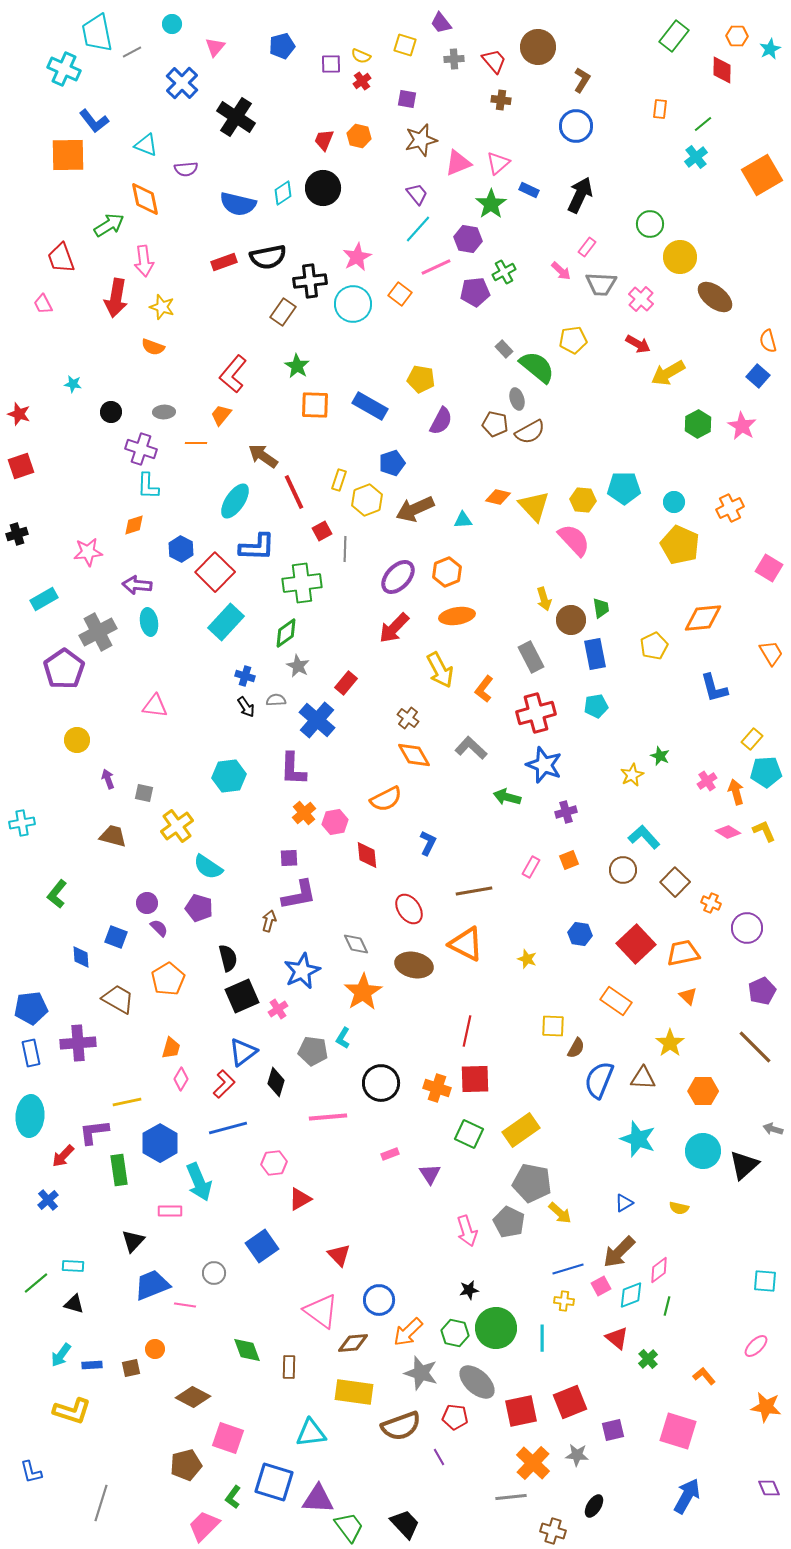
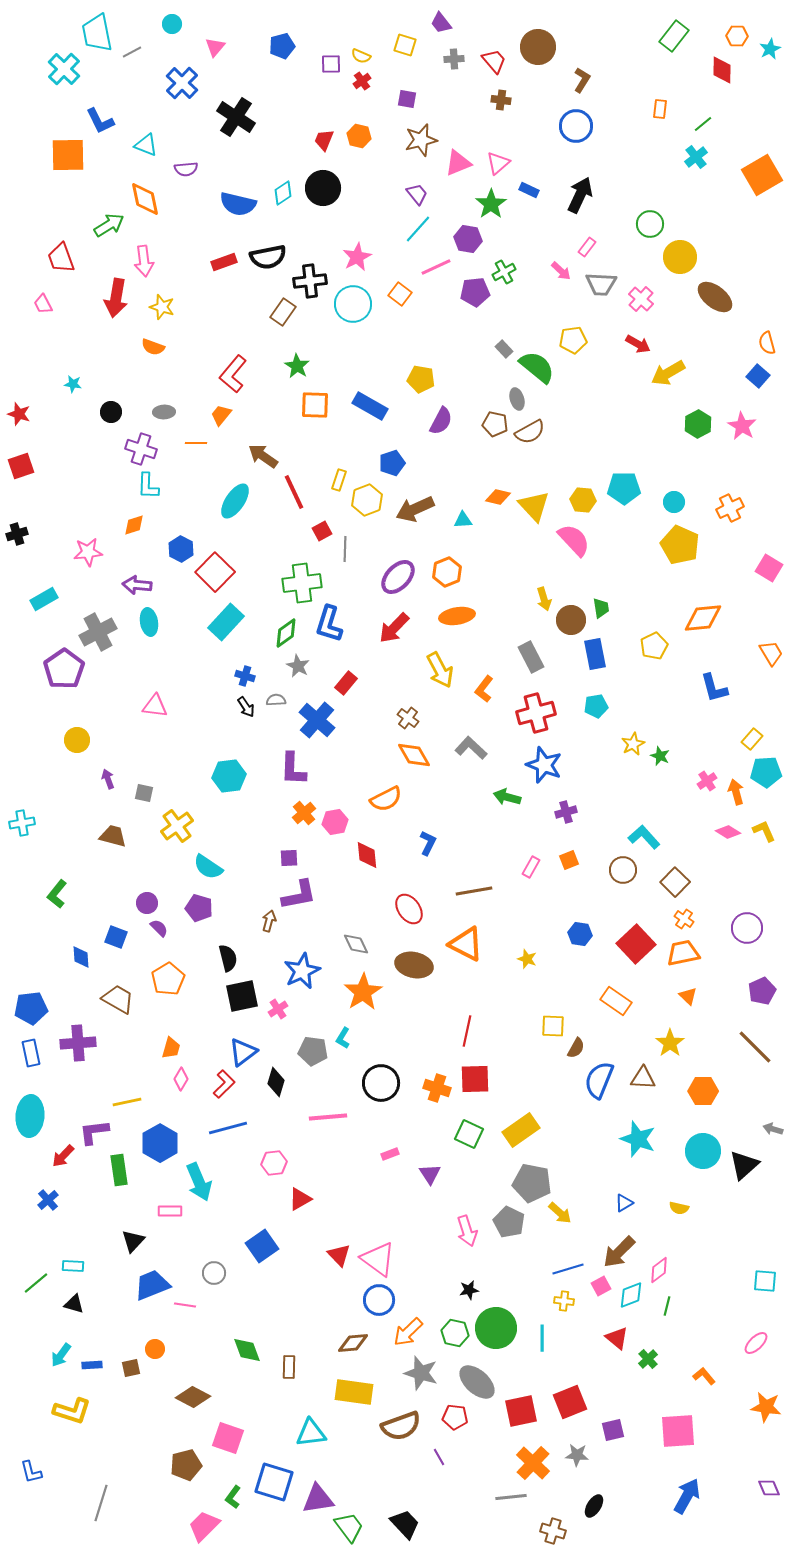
cyan cross at (64, 69): rotated 20 degrees clockwise
blue L-shape at (94, 121): moved 6 px right; rotated 12 degrees clockwise
orange semicircle at (768, 341): moved 1 px left, 2 px down
blue L-shape at (257, 547): moved 72 px right, 77 px down; rotated 105 degrees clockwise
yellow star at (632, 775): moved 1 px right, 31 px up
orange cross at (711, 903): moved 27 px left, 16 px down; rotated 12 degrees clockwise
black square at (242, 996): rotated 12 degrees clockwise
pink triangle at (321, 1311): moved 57 px right, 52 px up
pink ellipse at (756, 1346): moved 3 px up
pink square at (678, 1431): rotated 21 degrees counterclockwise
purple triangle at (318, 1499): rotated 12 degrees counterclockwise
